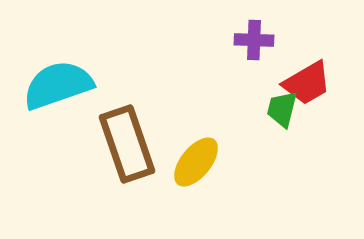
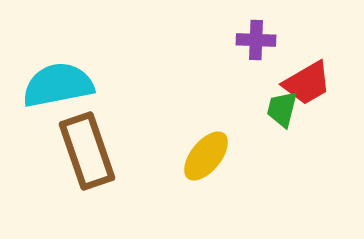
purple cross: moved 2 px right
cyan semicircle: rotated 8 degrees clockwise
brown rectangle: moved 40 px left, 7 px down
yellow ellipse: moved 10 px right, 6 px up
